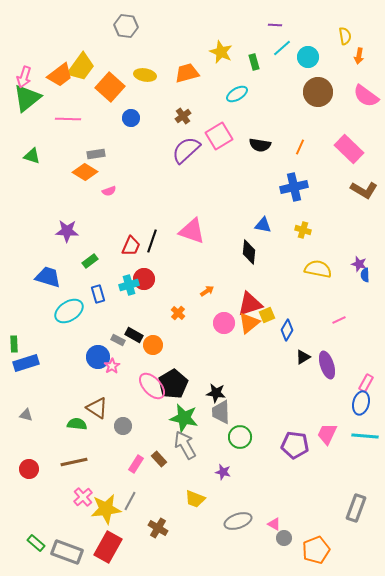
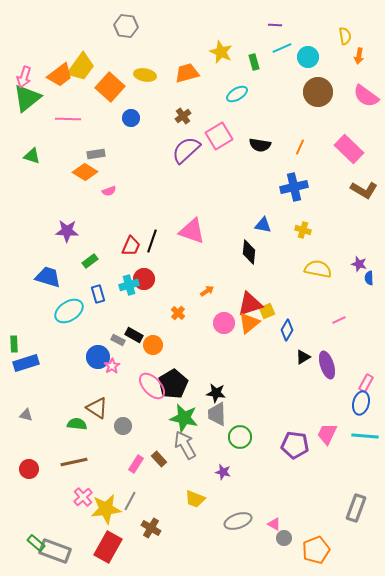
cyan line at (282, 48): rotated 18 degrees clockwise
blue semicircle at (365, 275): moved 4 px right, 3 px down
yellow square at (267, 315): moved 4 px up
gray trapezoid at (221, 412): moved 4 px left, 2 px down
brown cross at (158, 528): moved 7 px left
gray rectangle at (67, 552): moved 12 px left, 1 px up
